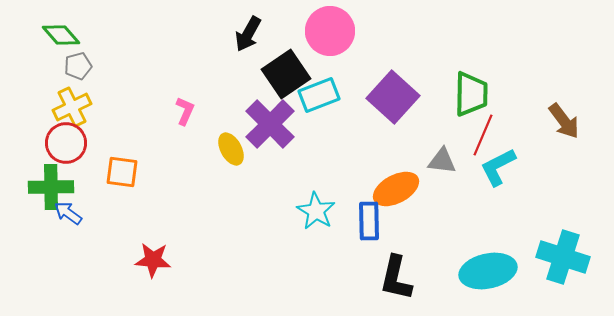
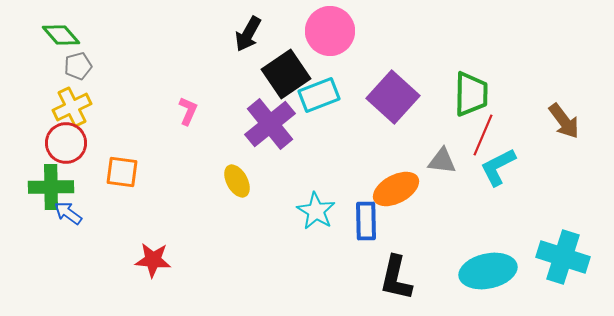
pink L-shape: moved 3 px right
purple cross: rotated 6 degrees clockwise
yellow ellipse: moved 6 px right, 32 px down
blue rectangle: moved 3 px left
